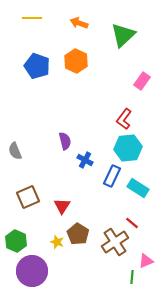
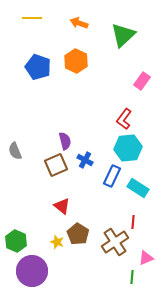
blue pentagon: moved 1 px right, 1 px down
brown square: moved 28 px right, 32 px up
red triangle: rotated 24 degrees counterclockwise
red line: moved 1 px right, 1 px up; rotated 56 degrees clockwise
pink triangle: moved 3 px up
